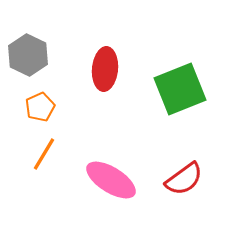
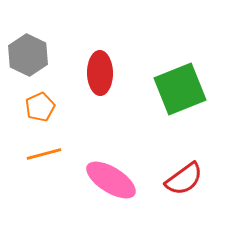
red ellipse: moved 5 px left, 4 px down; rotated 6 degrees counterclockwise
orange line: rotated 44 degrees clockwise
